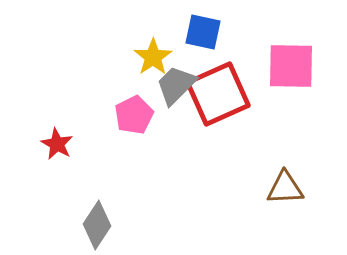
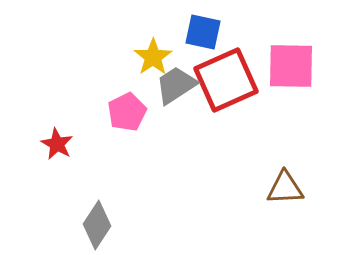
gray trapezoid: rotated 12 degrees clockwise
red square: moved 8 px right, 14 px up
pink pentagon: moved 7 px left, 3 px up
